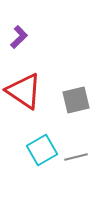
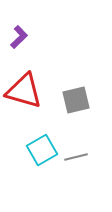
red triangle: rotated 18 degrees counterclockwise
